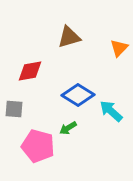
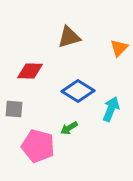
red diamond: rotated 12 degrees clockwise
blue diamond: moved 4 px up
cyan arrow: moved 2 px up; rotated 70 degrees clockwise
green arrow: moved 1 px right
